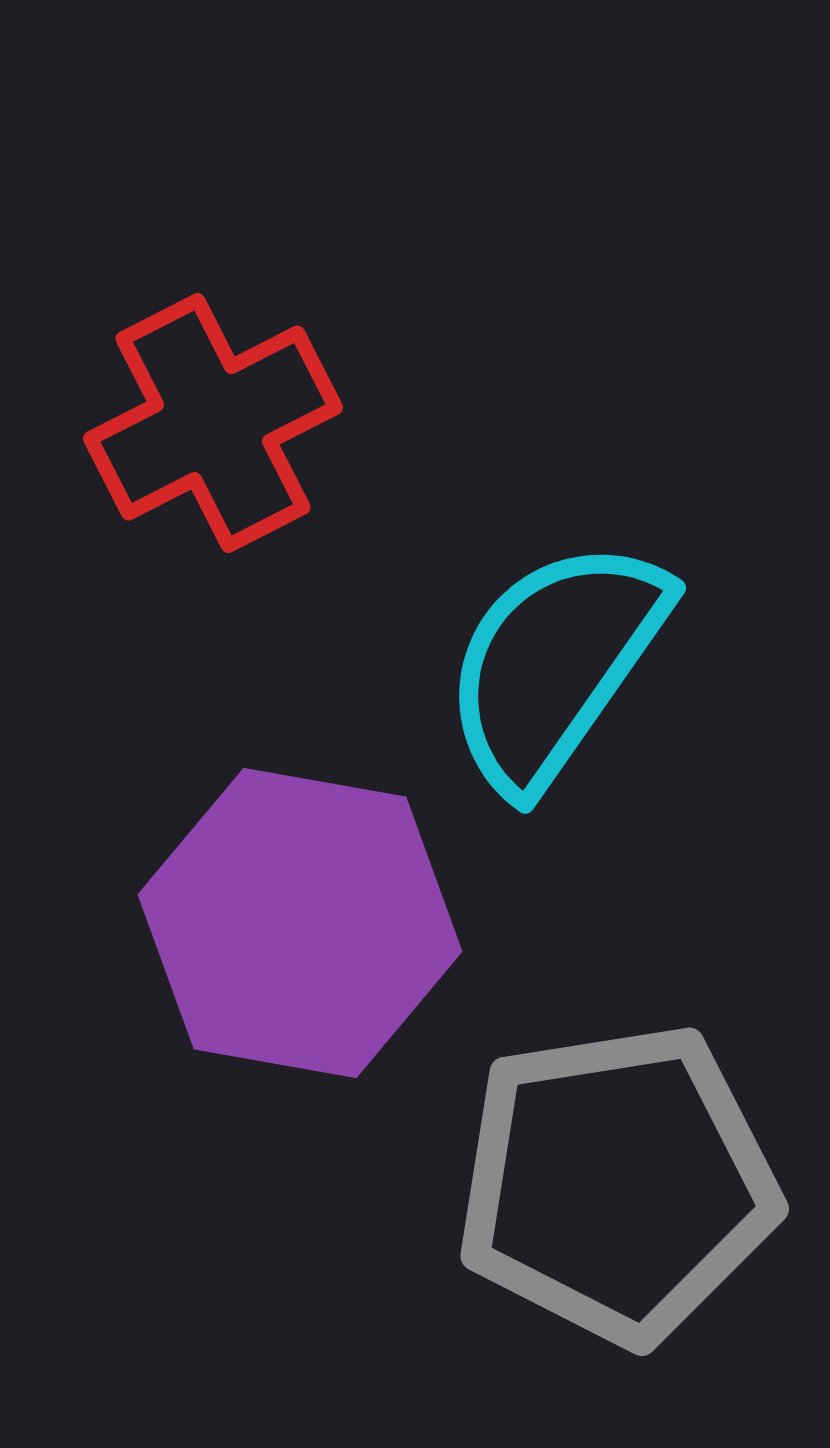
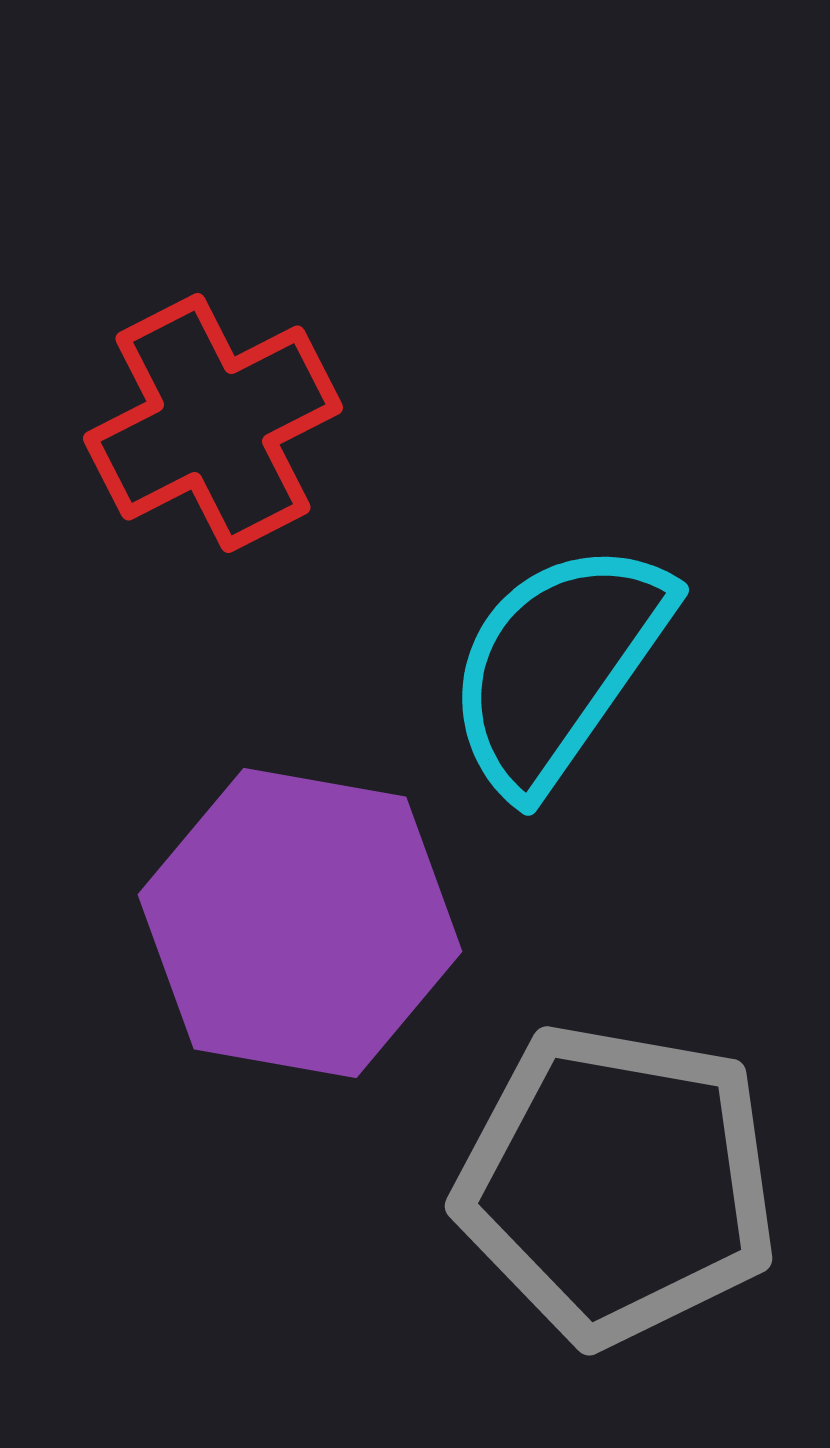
cyan semicircle: moved 3 px right, 2 px down
gray pentagon: rotated 19 degrees clockwise
